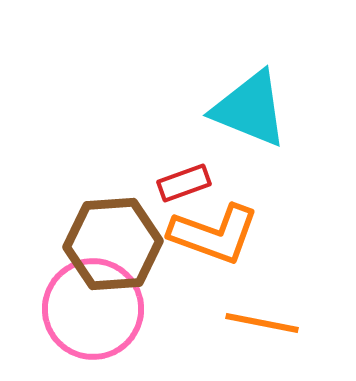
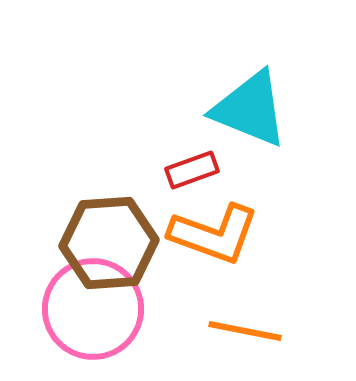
red rectangle: moved 8 px right, 13 px up
brown hexagon: moved 4 px left, 1 px up
orange line: moved 17 px left, 8 px down
